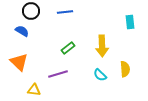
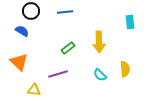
yellow arrow: moved 3 px left, 4 px up
